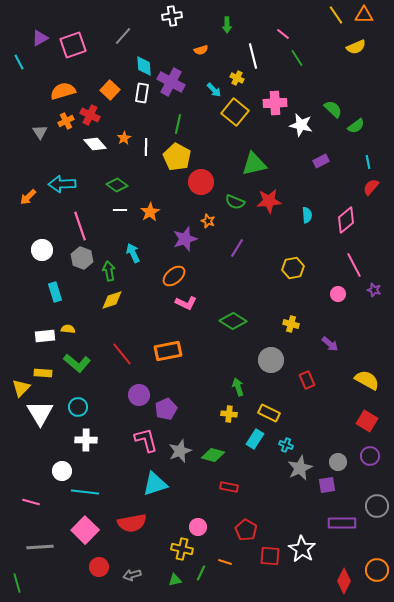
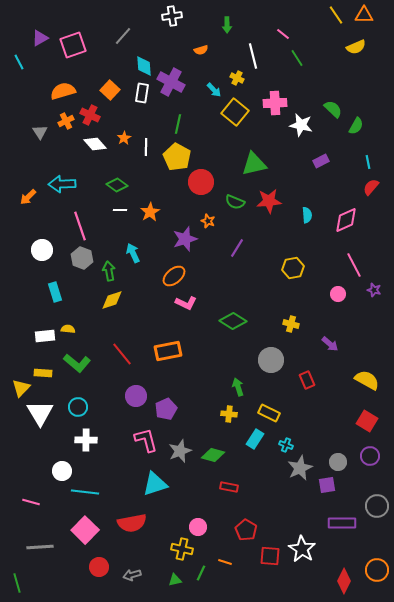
green semicircle at (356, 126): rotated 24 degrees counterclockwise
pink diamond at (346, 220): rotated 16 degrees clockwise
purple circle at (139, 395): moved 3 px left, 1 px down
